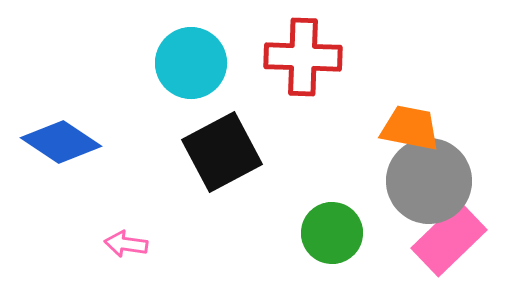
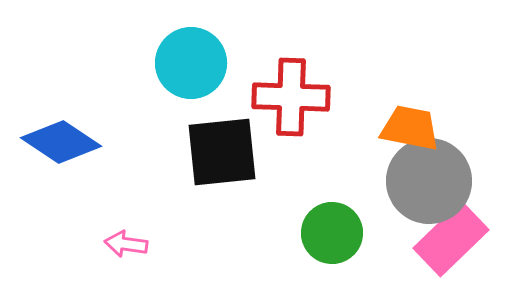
red cross: moved 12 px left, 40 px down
black square: rotated 22 degrees clockwise
pink rectangle: moved 2 px right
